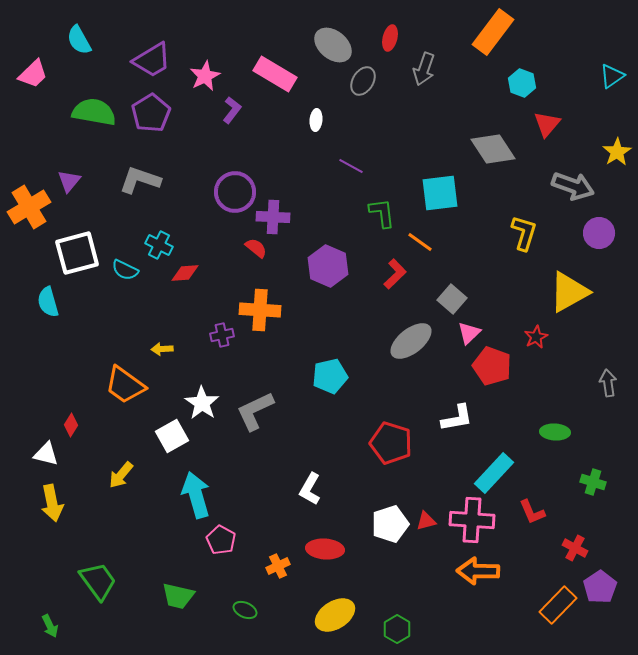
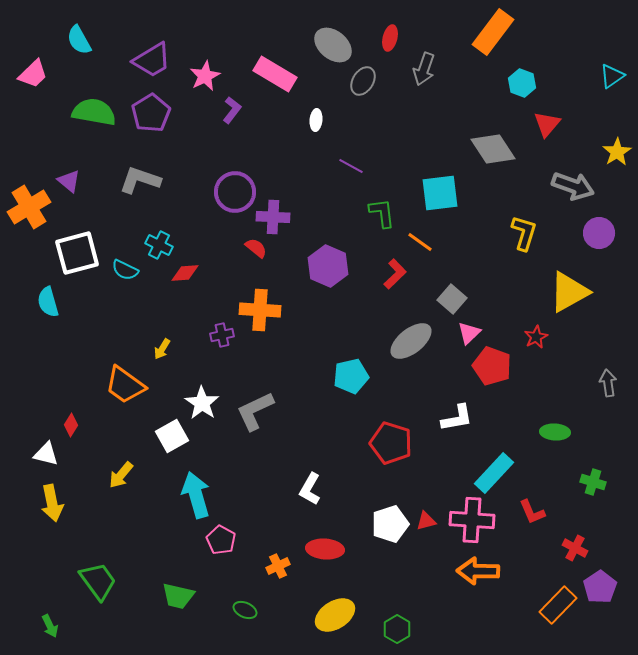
purple triangle at (69, 181): rotated 30 degrees counterclockwise
yellow arrow at (162, 349): rotated 55 degrees counterclockwise
cyan pentagon at (330, 376): moved 21 px right
